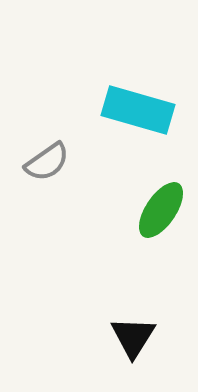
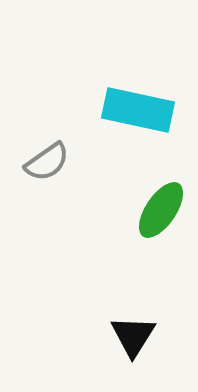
cyan rectangle: rotated 4 degrees counterclockwise
black triangle: moved 1 px up
